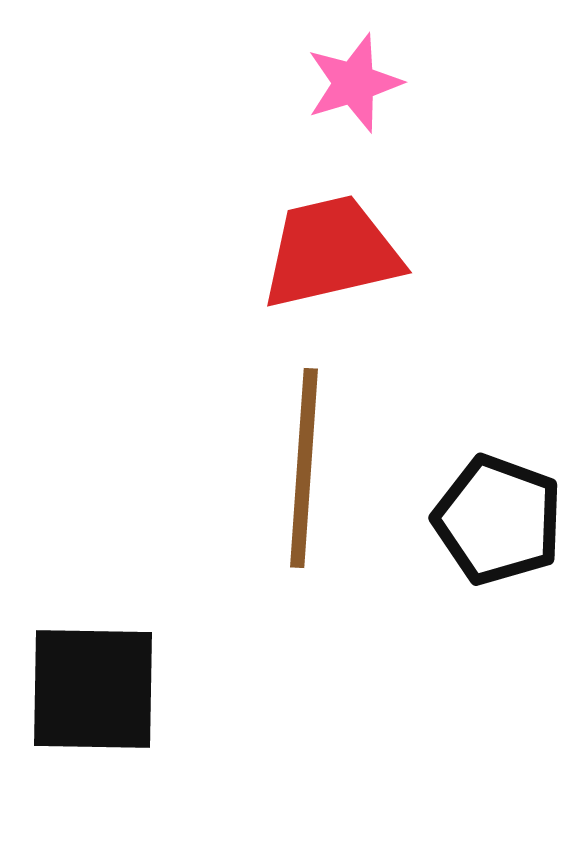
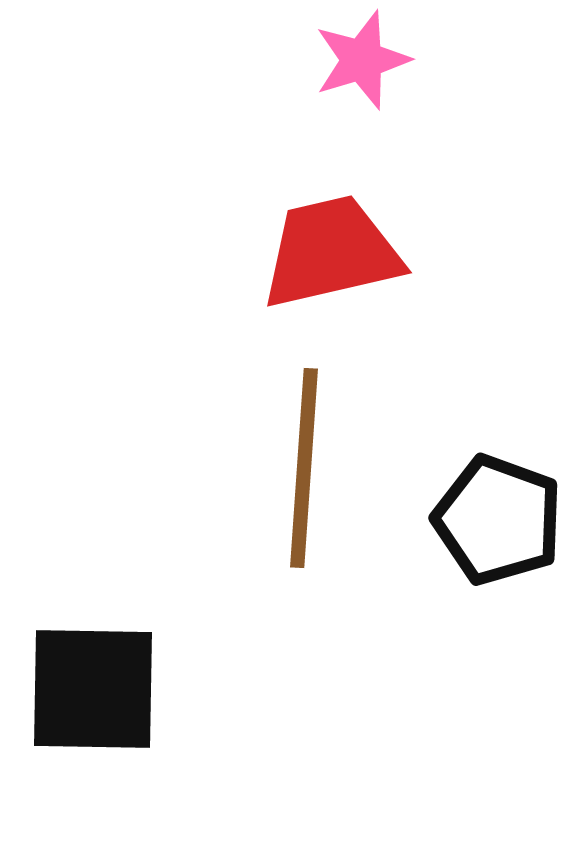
pink star: moved 8 px right, 23 px up
